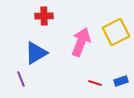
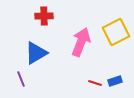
blue rectangle: moved 6 px left
